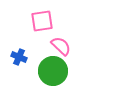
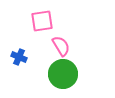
pink semicircle: rotated 15 degrees clockwise
green circle: moved 10 px right, 3 px down
